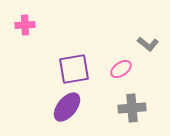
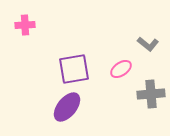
gray cross: moved 19 px right, 14 px up
